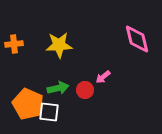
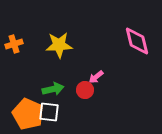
pink diamond: moved 2 px down
orange cross: rotated 12 degrees counterclockwise
pink arrow: moved 7 px left
green arrow: moved 5 px left, 1 px down
orange pentagon: moved 10 px down
